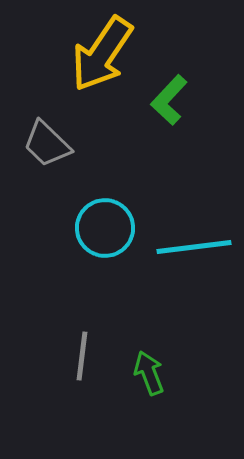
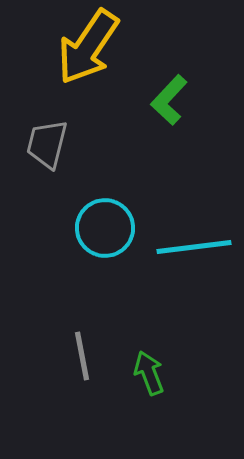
yellow arrow: moved 14 px left, 7 px up
gray trapezoid: rotated 60 degrees clockwise
gray line: rotated 18 degrees counterclockwise
